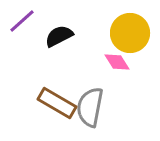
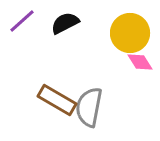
black semicircle: moved 6 px right, 13 px up
pink diamond: moved 23 px right
brown rectangle: moved 3 px up
gray semicircle: moved 1 px left
